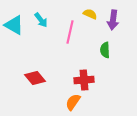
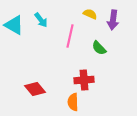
pink line: moved 4 px down
green semicircle: moved 6 px left, 2 px up; rotated 42 degrees counterclockwise
red diamond: moved 11 px down
orange semicircle: rotated 36 degrees counterclockwise
